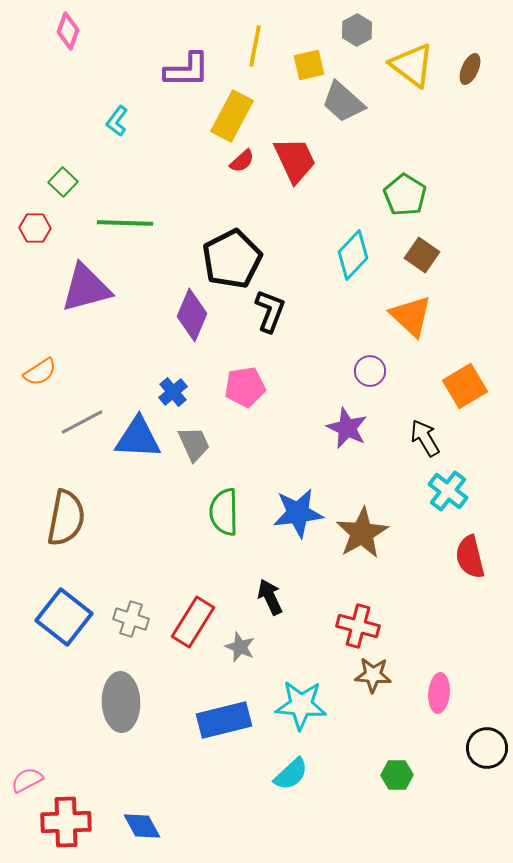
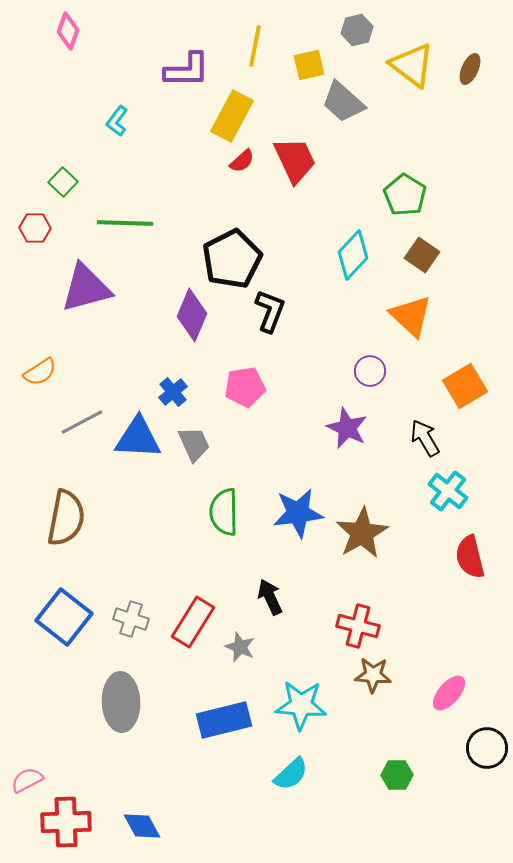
gray hexagon at (357, 30): rotated 16 degrees clockwise
pink ellipse at (439, 693): moved 10 px right; rotated 36 degrees clockwise
